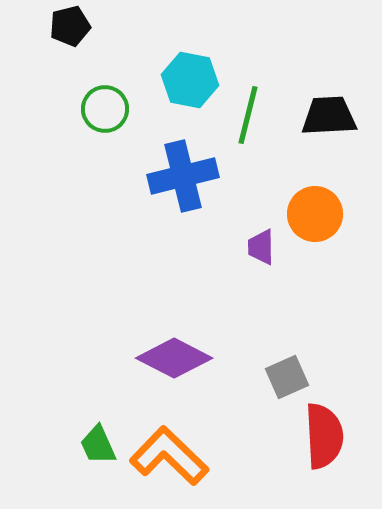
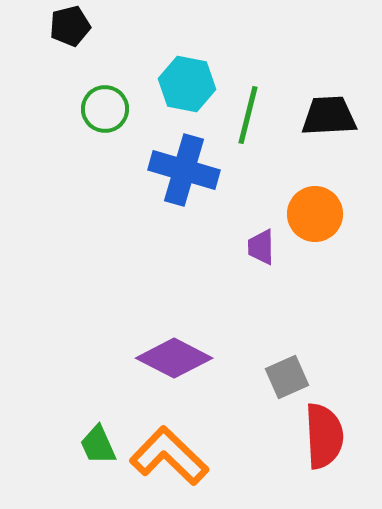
cyan hexagon: moved 3 px left, 4 px down
blue cross: moved 1 px right, 6 px up; rotated 30 degrees clockwise
